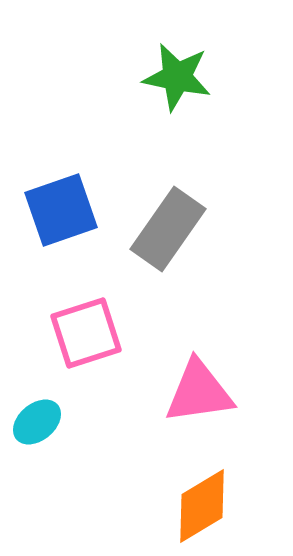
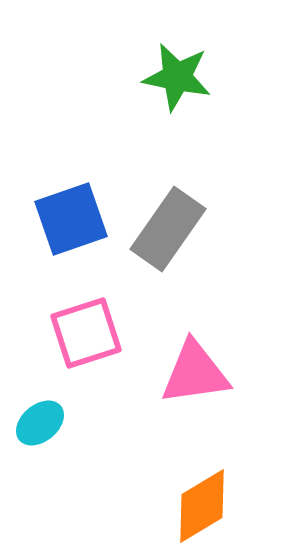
blue square: moved 10 px right, 9 px down
pink triangle: moved 4 px left, 19 px up
cyan ellipse: moved 3 px right, 1 px down
